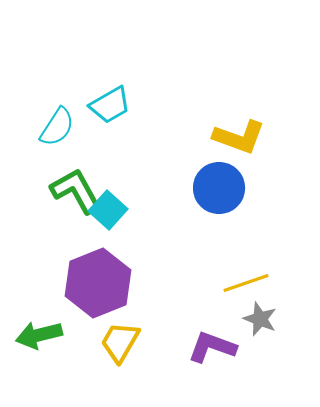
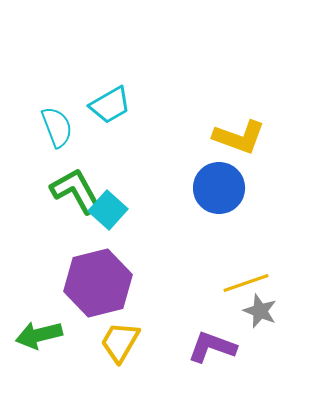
cyan semicircle: rotated 54 degrees counterclockwise
purple hexagon: rotated 8 degrees clockwise
gray star: moved 8 px up
